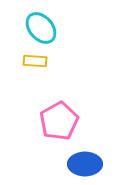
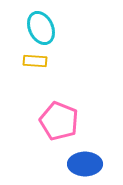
cyan ellipse: rotated 16 degrees clockwise
pink pentagon: rotated 21 degrees counterclockwise
